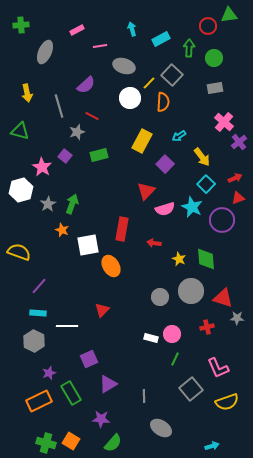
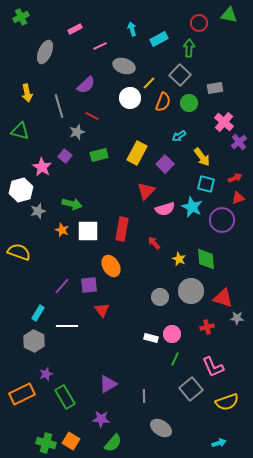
green triangle at (229, 15): rotated 18 degrees clockwise
green cross at (21, 25): moved 8 px up; rotated 21 degrees counterclockwise
red circle at (208, 26): moved 9 px left, 3 px up
pink rectangle at (77, 30): moved 2 px left, 1 px up
cyan rectangle at (161, 39): moved 2 px left
pink line at (100, 46): rotated 16 degrees counterclockwise
green circle at (214, 58): moved 25 px left, 45 px down
gray square at (172, 75): moved 8 px right
orange semicircle at (163, 102): rotated 18 degrees clockwise
yellow rectangle at (142, 141): moved 5 px left, 12 px down
cyan square at (206, 184): rotated 30 degrees counterclockwise
gray star at (48, 204): moved 10 px left, 7 px down; rotated 14 degrees clockwise
green arrow at (72, 204): rotated 84 degrees clockwise
red arrow at (154, 243): rotated 40 degrees clockwise
white square at (88, 245): moved 14 px up; rotated 10 degrees clockwise
purple line at (39, 286): moved 23 px right
red triangle at (102, 310): rotated 21 degrees counterclockwise
cyan rectangle at (38, 313): rotated 63 degrees counterclockwise
purple square at (89, 359): moved 74 px up; rotated 18 degrees clockwise
pink L-shape at (218, 368): moved 5 px left, 1 px up
purple star at (49, 373): moved 3 px left, 1 px down
green rectangle at (71, 393): moved 6 px left, 4 px down
orange rectangle at (39, 401): moved 17 px left, 7 px up
cyan arrow at (212, 446): moved 7 px right, 3 px up
